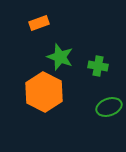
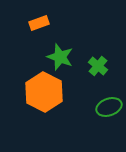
green cross: rotated 30 degrees clockwise
